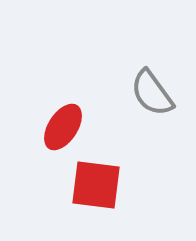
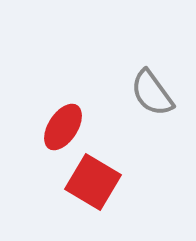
red square: moved 3 px left, 3 px up; rotated 24 degrees clockwise
